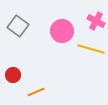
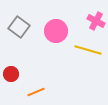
gray square: moved 1 px right, 1 px down
pink circle: moved 6 px left
yellow line: moved 3 px left, 1 px down
red circle: moved 2 px left, 1 px up
